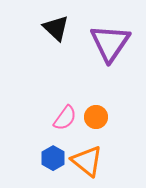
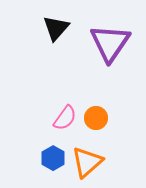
black triangle: rotated 28 degrees clockwise
orange circle: moved 1 px down
orange triangle: moved 1 px down; rotated 40 degrees clockwise
